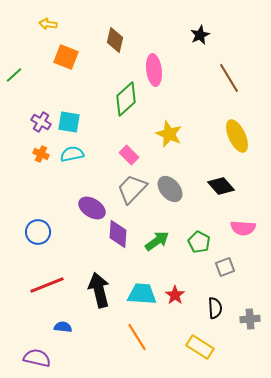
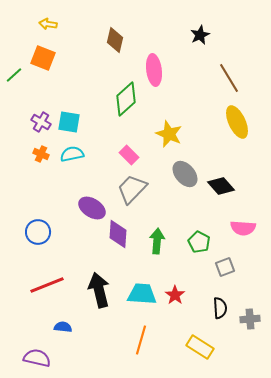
orange square: moved 23 px left, 1 px down
yellow ellipse: moved 14 px up
gray ellipse: moved 15 px right, 15 px up
green arrow: rotated 50 degrees counterclockwise
black semicircle: moved 5 px right
orange line: moved 4 px right, 3 px down; rotated 48 degrees clockwise
